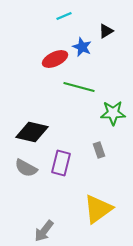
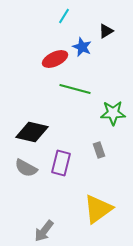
cyan line: rotated 35 degrees counterclockwise
green line: moved 4 px left, 2 px down
